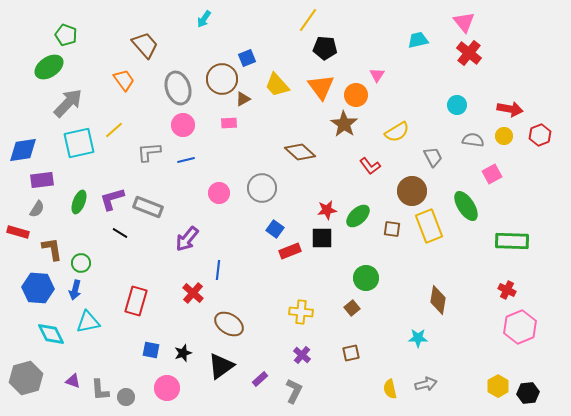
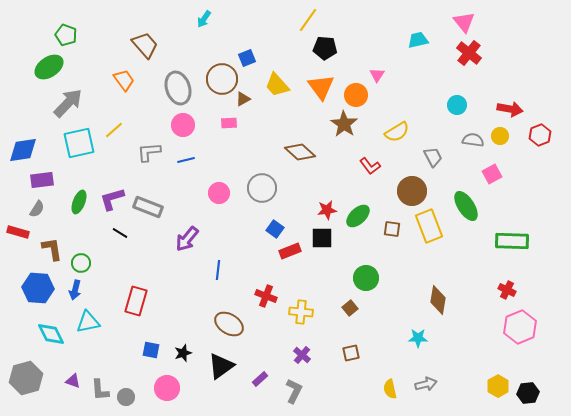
yellow circle at (504, 136): moved 4 px left
red cross at (193, 293): moved 73 px right, 3 px down; rotated 20 degrees counterclockwise
brown square at (352, 308): moved 2 px left
